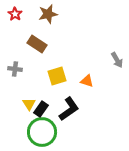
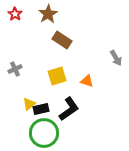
brown star: rotated 18 degrees counterclockwise
brown rectangle: moved 25 px right, 4 px up
gray arrow: moved 1 px left, 2 px up
gray cross: rotated 32 degrees counterclockwise
yellow triangle: rotated 24 degrees clockwise
black rectangle: rotated 42 degrees clockwise
green circle: moved 2 px right, 1 px down
